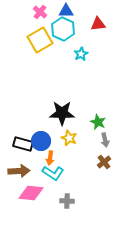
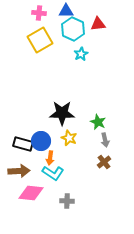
pink cross: moved 1 px left, 1 px down; rotated 32 degrees counterclockwise
cyan hexagon: moved 10 px right
